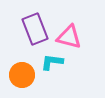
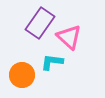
purple rectangle: moved 5 px right, 6 px up; rotated 56 degrees clockwise
pink triangle: rotated 28 degrees clockwise
